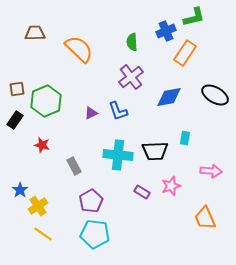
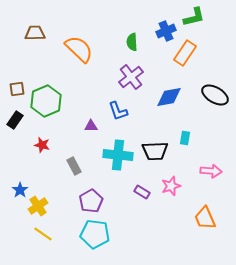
purple triangle: moved 13 px down; rotated 24 degrees clockwise
